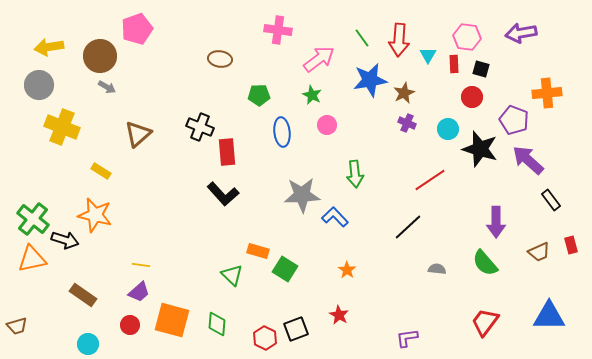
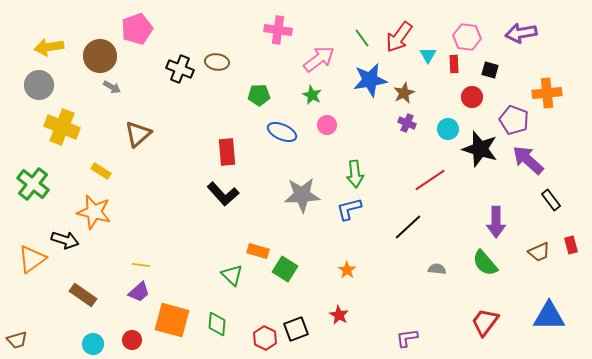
red arrow at (399, 40): moved 3 px up; rotated 32 degrees clockwise
brown ellipse at (220, 59): moved 3 px left, 3 px down
black square at (481, 69): moved 9 px right, 1 px down
gray arrow at (107, 87): moved 5 px right
black cross at (200, 127): moved 20 px left, 58 px up
blue ellipse at (282, 132): rotated 60 degrees counterclockwise
orange star at (95, 215): moved 1 px left, 3 px up
blue L-shape at (335, 217): moved 14 px right, 8 px up; rotated 60 degrees counterclockwise
green cross at (33, 219): moved 35 px up
orange triangle at (32, 259): rotated 24 degrees counterclockwise
red circle at (130, 325): moved 2 px right, 15 px down
brown trapezoid at (17, 326): moved 14 px down
cyan circle at (88, 344): moved 5 px right
